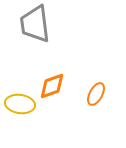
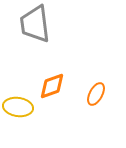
yellow ellipse: moved 2 px left, 3 px down
